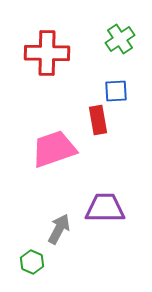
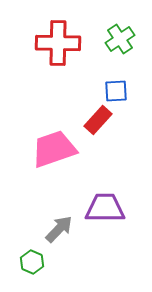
red cross: moved 11 px right, 10 px up
red rectangle: rotated 52 degrees clockwise
gray arrow: rotated 16 degrees clockwise
